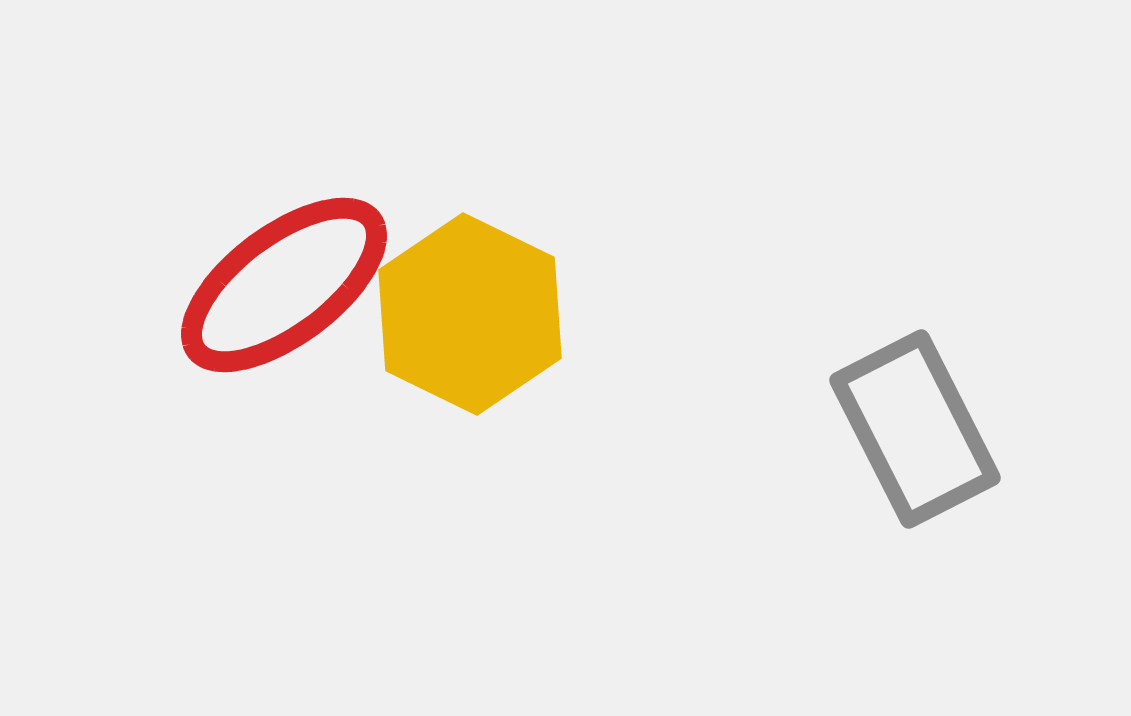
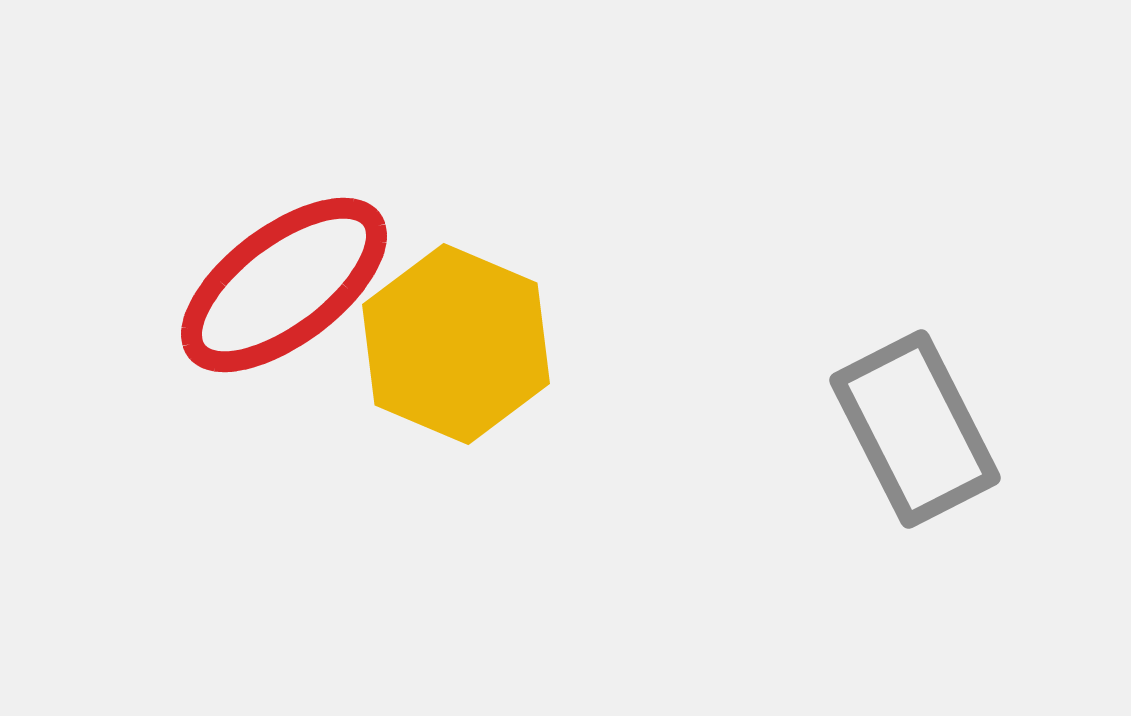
yellow hexagon: moved 14 px left, 30 px down; rotated 3 degrees counterclockwise
